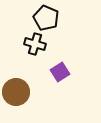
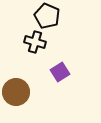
black pentagon: moved 1 px right, 2 px up
black cross: moved 2 px up
